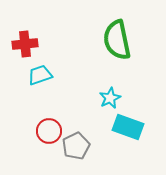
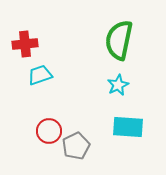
green semicircle: moved 2 px right; rotated 24 degrees clockwise
cyan star: moved 8 px right, 13 px up
cyan rectangle: rotated 16 degrees counterclockwise
